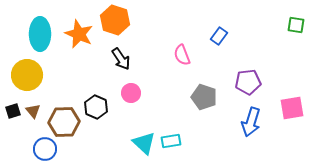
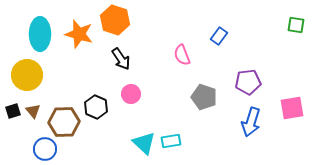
orange star: rotated 8 degrees counterclockwise
pink circle: moved 1 px down
